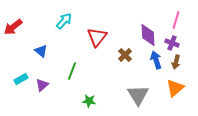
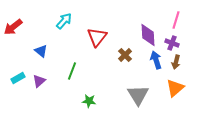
cyan rectangle: moved 3 px left, 1 px up
purple triangle: moved 3 px left, 4 px up
